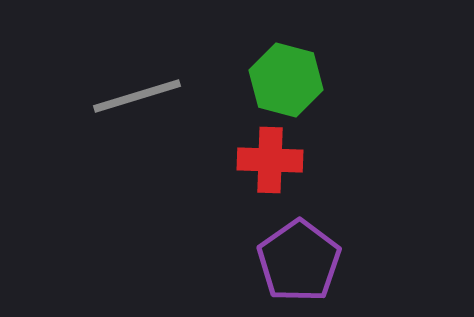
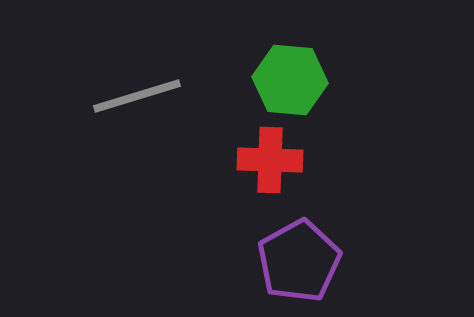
green hexagon: moved 4 px right; rotated 10 degrees counterclockwise
purple pentagon: rotated 6 degrees clockwise
